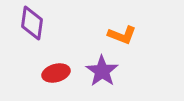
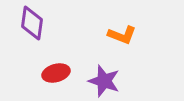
purple star: moved 2 px right, 10 px down; rotated 16 degrees counterclockwise
